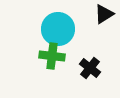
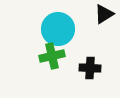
green cross: rotated 20 degrees counterclockwise
black cross: rotated 35 degrees counterclockwise
